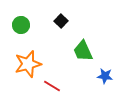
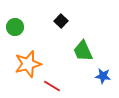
green circle: moved 6 px left, 2 px down
blue star: moved 2 px left
